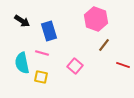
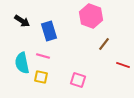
pink hexagon: moved 5 px left, 3 px up
brown line: moved 1 px up
pink line: moved 1 px right, 3 px down
pink square: moved 3 px right, 14 px down; rotated 21 degrees counterclockwise
